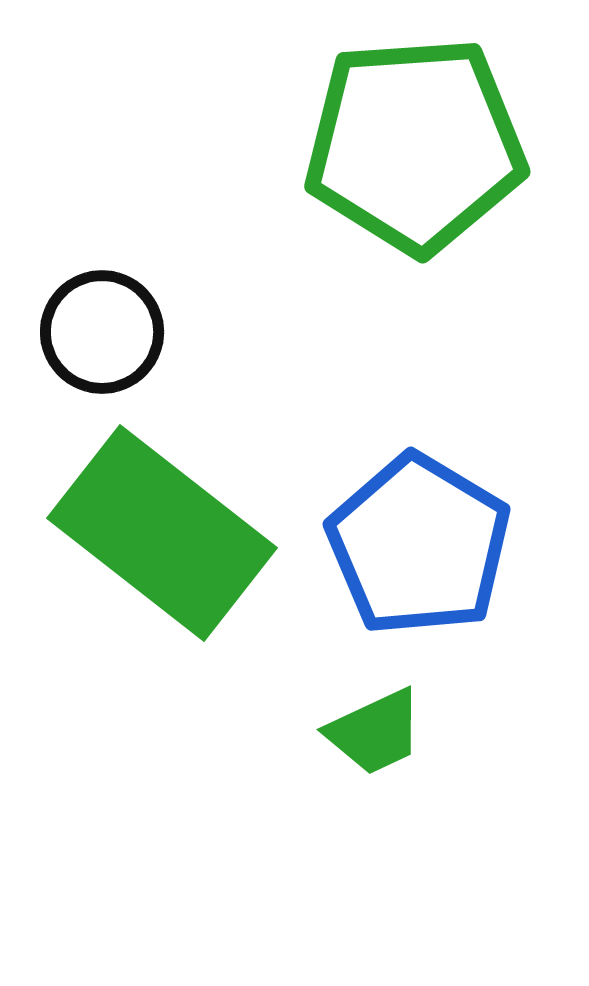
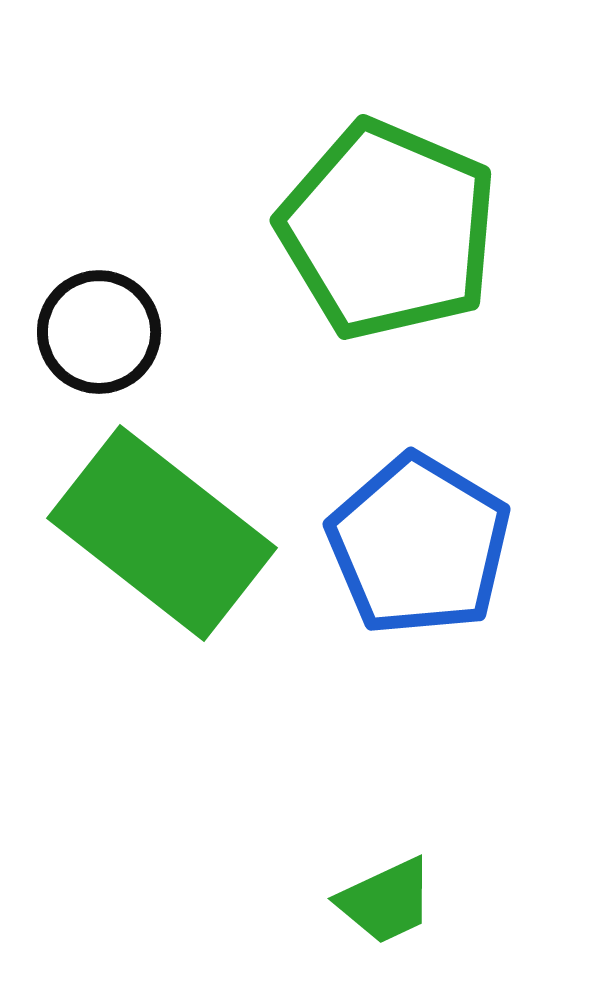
green pentagon: moved 27 px left, 85 px down; rotated 27 degrees clockwise
black circle: moved 3 px left
green trapezoid: moved 11 px right, 169 px down
